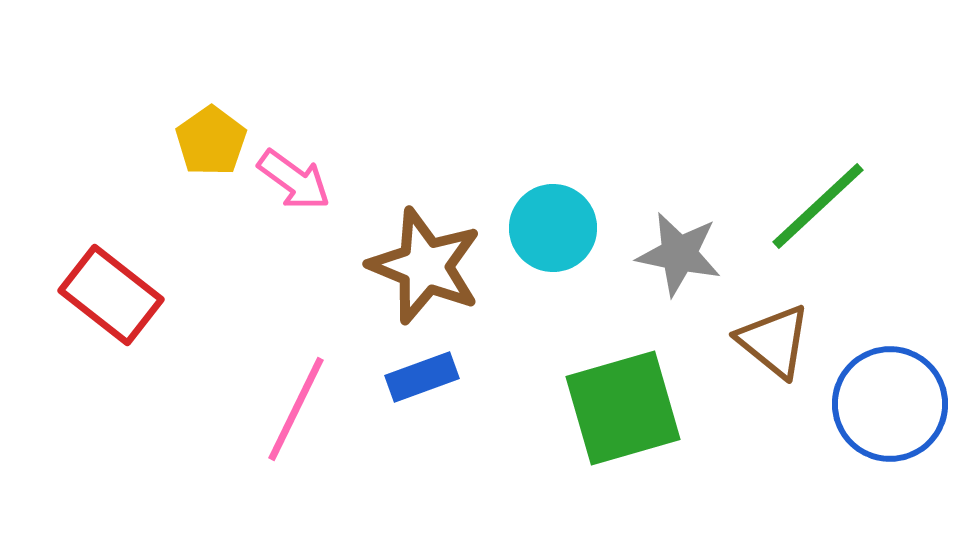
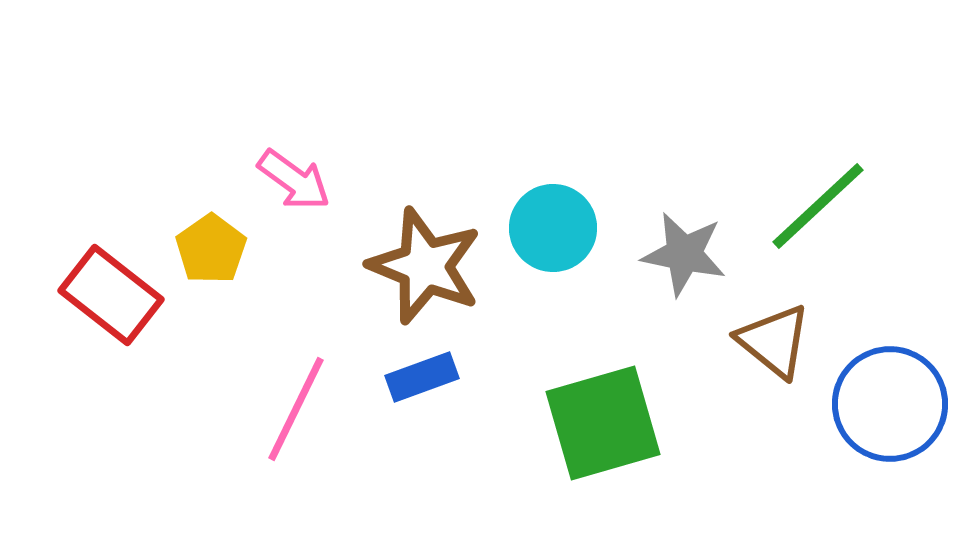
yellow pentagon: moved 108 px down
gray star: moved 5 px right
green square: moved 20 px left, 15 px down
